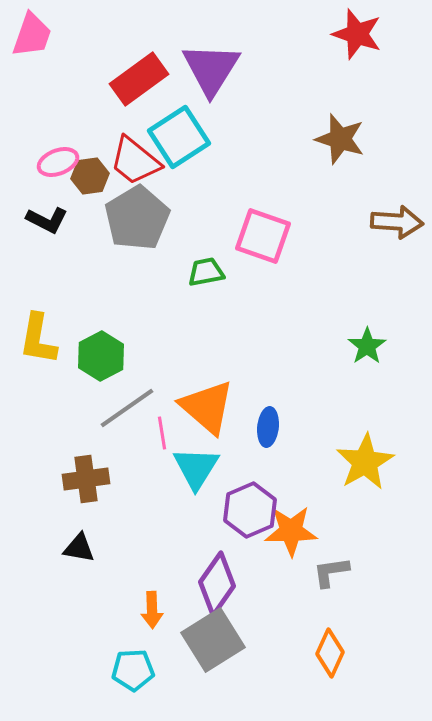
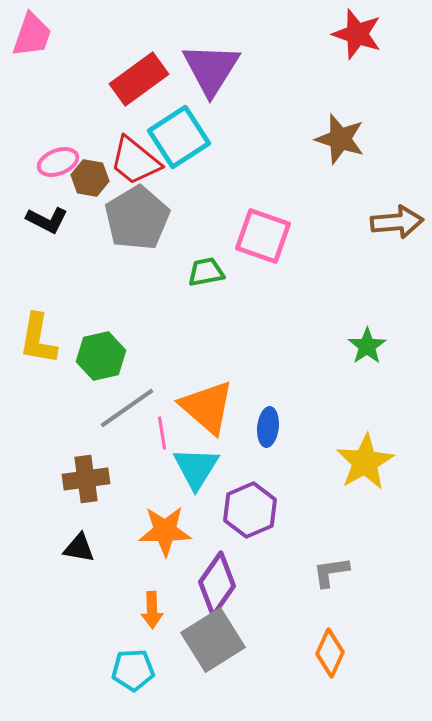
brown hexagon: moved 2 px down; rotated 18 degrees clockwise
brown arrow: rotated 9 degrees counterclockwise
green hexagon: rotated 15 degrees clockwise
orange star: moved 126 px left
